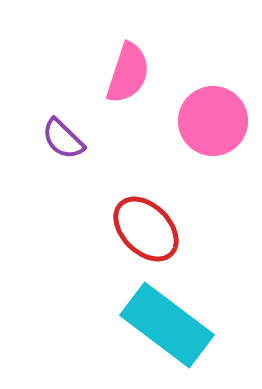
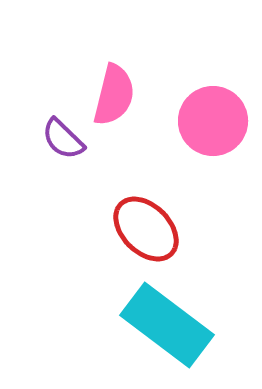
pink semicircle: moved 14 px left, 22 px down; rotated 4 degrees counterclockwise
